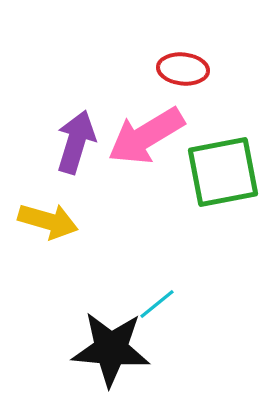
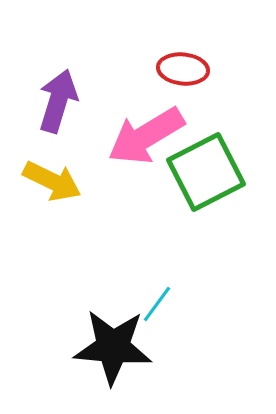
purple arrow: moved 18 px left, 41 px up
green square: moved 17 px left; rotated 16 degrees counterclockwise
yellow arrow: moved 4 px right, 40 px up; rotated 10 degrees clockwise
cyan line: rotated 15 degrees counterclockwise
black star: moved 2 px right, 2 px up
